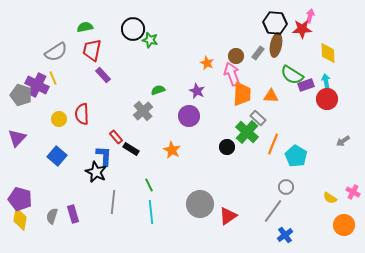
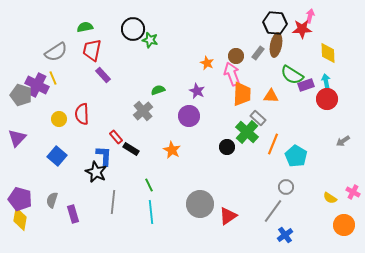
gray semicircle at (52, 216): moved 16 px up
